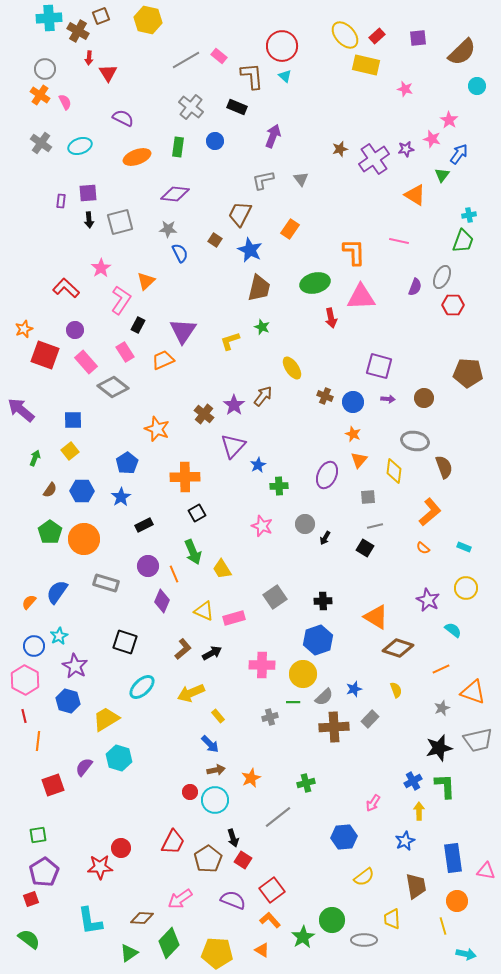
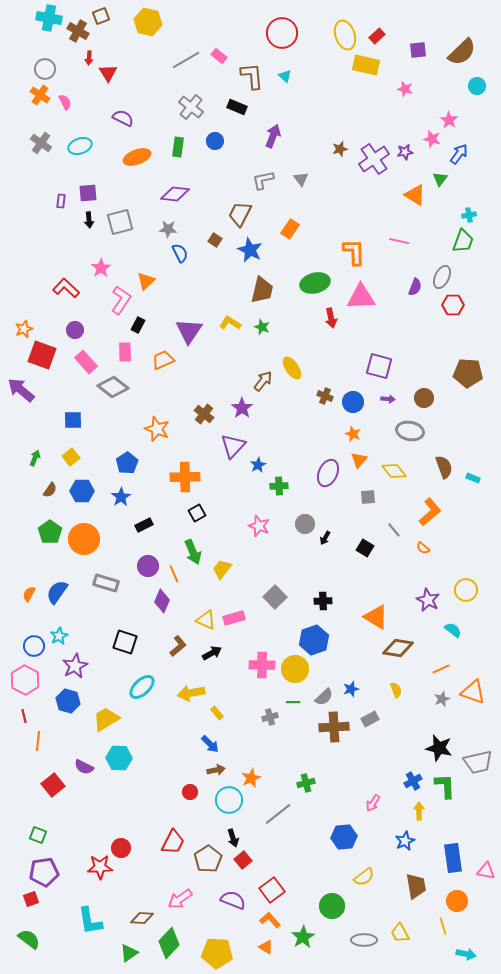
cyan cross at (49, 18): rotated 15 degrees clockwise
yellow hexagon at (148, 20): moved 2 px down
yellow ellipse at (345, 35): rotated 24 degrees clockwise
purple square at (418, 38): moved 12 px down
red circle at (282, 46): moved 13 px up
purple star at (406, 149): moved 1 px left, 3 px down
green triangle at (442, 175): moved 2 px left, 4 px down
brown trapezoid at (259, 288): moved 3 px right, 2 px down
purple triangle at (183, 331): moved 6 px right
yellow L-shape at (230, 341): moved 18 px up; rotated 50 degrees clockwise
pink rectangle at (125, 352): rotated 30 degrees clockwise
red square at (45, 355): moved 3 px left
brown arrow at (263, 396): moved 15 px up
purple star at (234, 405): moved 8 px right, 3 px down
purple arrow at (21, 410): moved 20 px up
gray ellipse at (415, 441): moved 5 px left, 10 px up
yellow square at (70, 451): moved 1 px right, 6 px down
yellow diamond at (394, 471): rotated 45 degrees counterclockwise
purple ellipse at (327, 475): moved 1 px right, 2 px up
pink star at (262, 526): moved 3 px left
gray line at (375, 526): moved 19 px right, 4 px down; rotated 63 degrees clockwise
cyan rectangle at (464, 547): moved 9 px right, 69 px up
yellow trapezoid at (222, 569): rotated 70 degrees clockwise
yellow circle at (466, 588): moved 2 px down
gray square at (275, 597): rotated 10 degrees counterclockwise
orange semicircle at (29, 602): moved 8 px up; rotated 14 degrees counterclockwise
yellow triangle at (204, 611): moved 2 px right, 9 px down
blue hexagon at (318, 640): moved 4 px left
brown diamond at (398, 648): rotated 8 degrees counterclockwise
brown L-shape at (183, 649): moved 5 px left, 3 px up
purple star at (75, 666): rotated 15 degrees clockwise
yellow circle at (303, 674): moved 8 px left, 5 px up
blue star at (354, 689): moved 3 px left
yellow arrow at (191, 693): rotated 12 degrees clockwise
gray star at (442, 708): moved 9 px up
yellow rectangle at (218, 716): moved 1 px left, 3 px up
gray rectangle at (370, 719): rotated 18 degrees clockwise
gray trapezoid at (478, 740): moved 22 px down
black star at (439, 748): rotated 28 degrees clockwise
cyan hexagon at (119, 758): rotated 15 degrees counterclockwise
purple semicircle at (84, 767): rotated 102 degrees counterclockwise
red square at (53, 785): rotated 20 degrees counterclockwise
cyan circle at (215, 800): moved 14 px right
gray line at (278, 817): moved 3 px up
green square at (38, 835): rotated 30 degrees clockwise
red square at (243, 860): rotated 18 degrees clockwise
purple pentagon at (44, 872): rotated 24 degrees clockwise
yellow trapezoid at (392, 919): moved 8 px right, 14 px down; rotated 25 degrees counterclockwise
green circle at (332, 920): moved 14 px up
orange triangle at (262, 950): moved 4 px right, 3 px up
